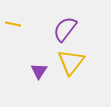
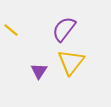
yellow line: moved 2 px left, 6 px down; rotated 28 degrees clockwise
purple semicircle: moved 1 px left
